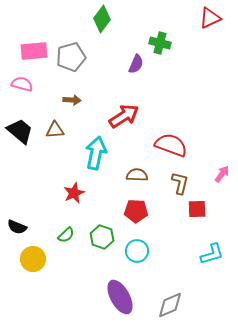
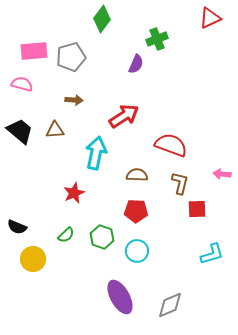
green cross: moved 3 px left, 4 px up; rotated 35 degrees counterclockwise
brown arrow: moved 2 px right
pink arrow: rotated 120 degrees counterclockwise
